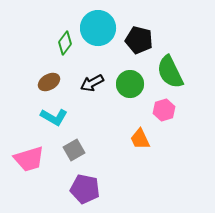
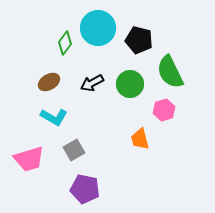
orange trapezoid: rotated 10 degrees clockwise
